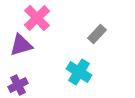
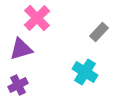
gray rectangle: moved 2 px right, 2 px up
purple triangle: moved 4 px down
cyan cross: moved 6 px right
